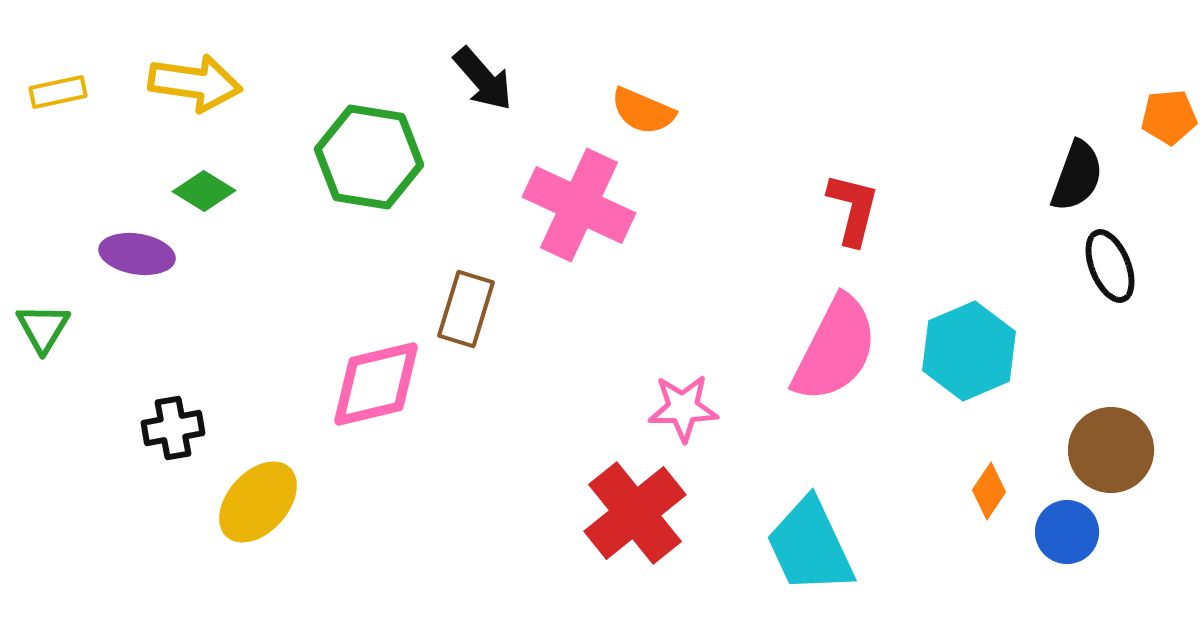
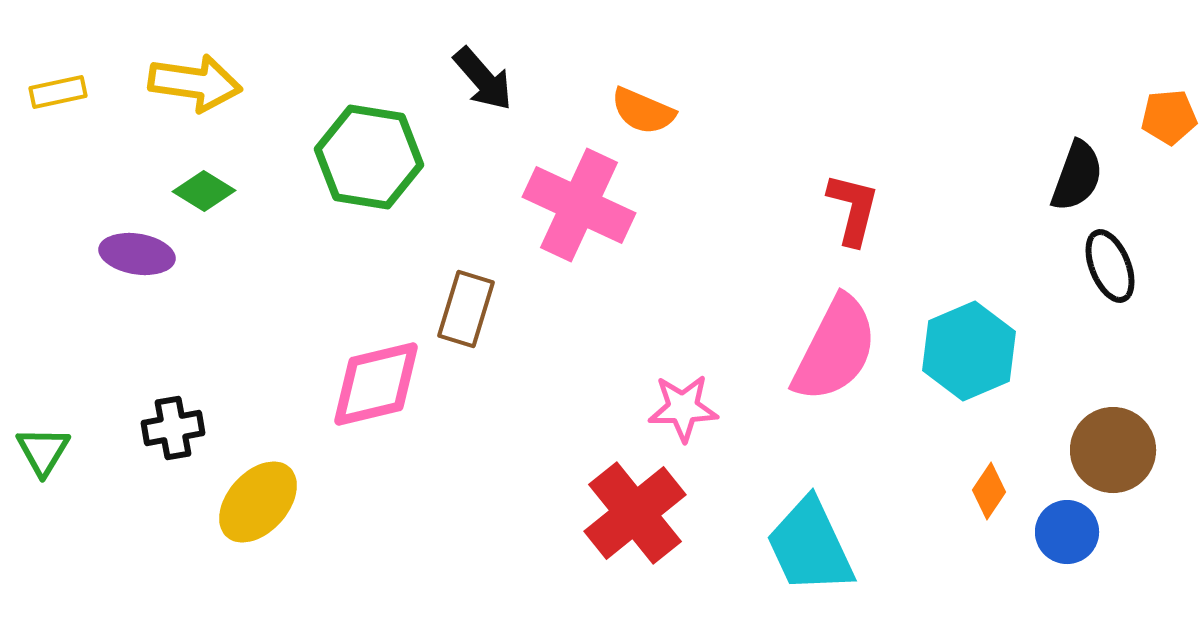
green triangle: moved 123 px down
brown circle: moved 2 px right
